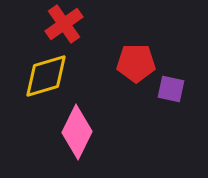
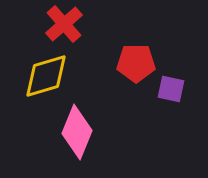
red cross: rotated 6 degrees counterclockwise
pink diamond: rotated 4 degrees counterclockwise
